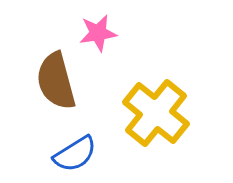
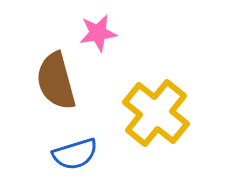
blue semicircle: rotated 15 degrees clockwise
